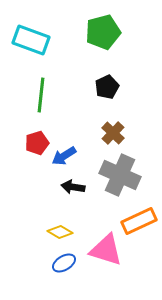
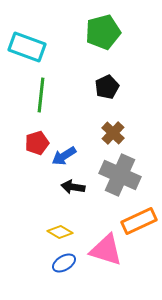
cyan rectangle: moved 4 px left, 7 px down
